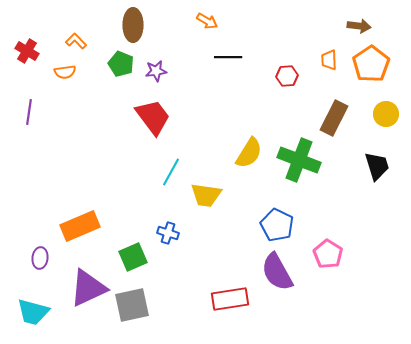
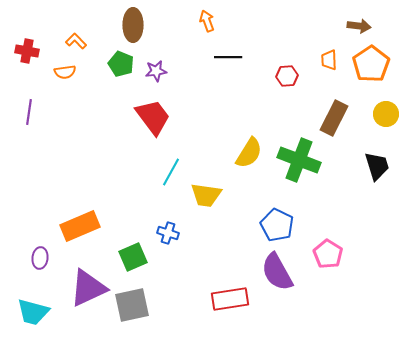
orange arrow: rotated 140 degrees counterclockwise
red cross: rotated 20 degrees counterclockwise
